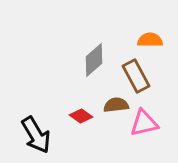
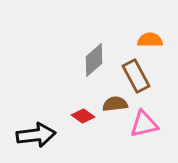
brown semicircle: moved 1 px left, 1 px up
red diamond: moved 2 px right
pink triangle: moved 1 px down
black arrow: rotated 66 degrees counterclockwise
